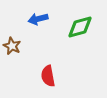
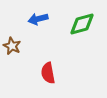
green diamond: moved 2 px right, 3 px up
red semicircle: moved 3 px up
